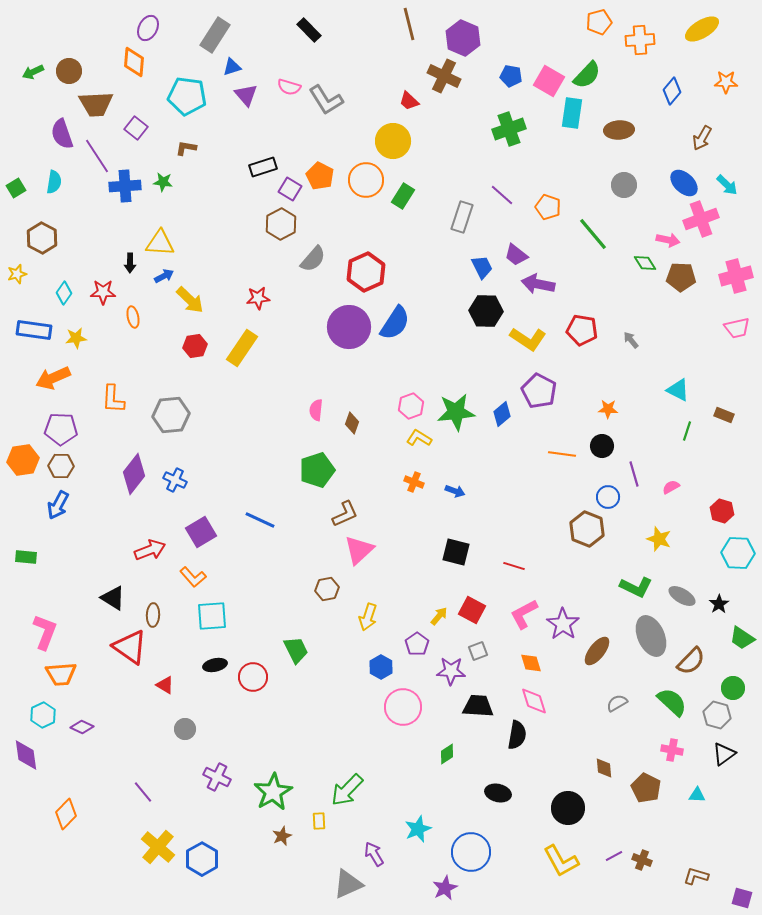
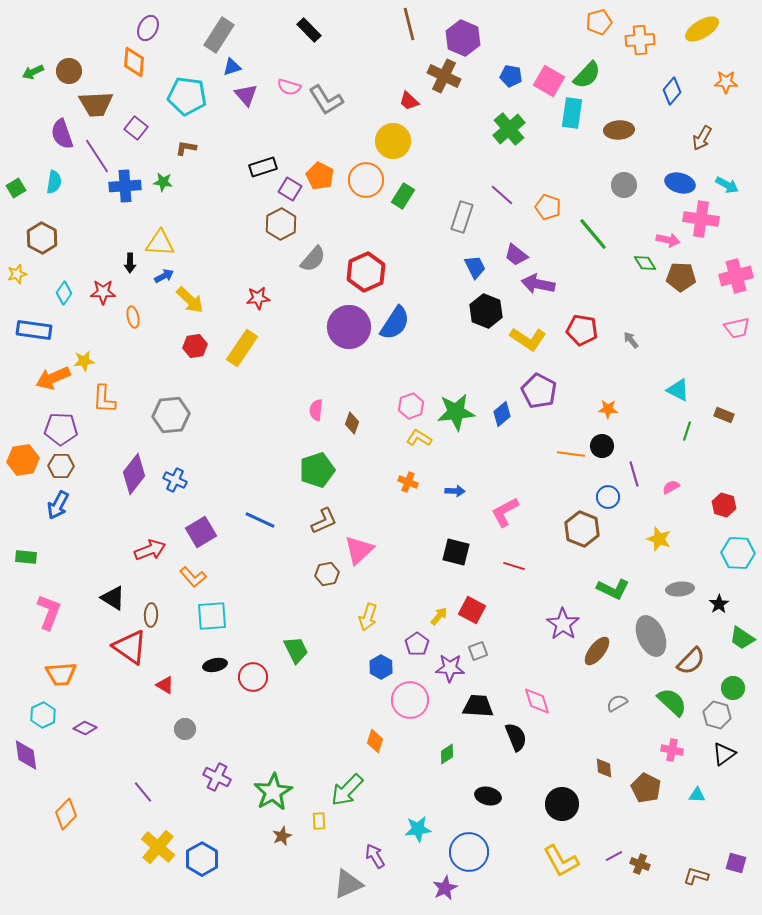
gray rectangle at (215, 35): moved 4 px right
green cross at (509, 129): rotated 20 degrees counterclockwise
blue ellipse at (684, 183): moved 4 px left; rotated 28 degrees counterclockwise
cyan arrow at (727, 185): rotated 15 degrees counterclockwise
pink cross at (701, 219): rotated 28 degrees clockwise
blue trapezoid at (482, 267): moved 7 px left
black hexagon at (486, 311): rotated 20 degrees clockwise
yellow star at (76, 338): moved 8 px right, 23 px down
orange L-shape at (113, 399): moved 9 px left
orange line at (562, 454): moved 9 px right
orange cross at (414, 482): moved 6 px left
blue arrow at (455, 491): rotated 18 degrees counterclockwise
red hexagon at (722, 511): moved 2 px right, 6 px up
brown L-shape at (345, 514): moved 21 px left, 7 px down
brown hexagon at (587, 529): moved 5 px left
green L-shape at (636, 587): moved 23 px left, 2 px down
brown hexagon at (327, 589): moved 15 px up
gray ellipse at (682, 596): moved 2 px left, 7 px up; rotated 36 degrees counterclockwise
pink L-shape at (524, 614): moved 19 px left, 102 px up
brown ellipse at (153, 615): moved 2 px left
pink L-shape at (45, 632): moved 4 px right, 20 px up
orange diamond at (531, 663): moved 156 px left, 78 px down; rotated 35 degrees clockwise
purple star at (451, 671): moved 1 px left, 3 px up
pink diamond at (534, 701): moved 3 px right
pink circle at (403, 707): moved 7 px right, 7 px up
purple diamond at (82, 727): moved 3 px right, 1 px down
black semicircle at (517, 735): moved 1 px left, 2 px down; rotated 32 degrees counterclockwise
black ellipse at (498, 793): moved 10 px left, 3 px down
black circle at (568, 808): moved 6 px left, 4 px up
cyan star at (418, 829): rotated 16 degrees clockwise
blue circle at (471, 852): moved 2 px left
purple arrow at (374, 854): moved 1 px right, 2 px down
brown cross at (642, 860): moved 2 px left, 4 px down
purple square at (742, 898): moved 6 px left, 35 px up
